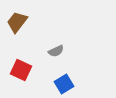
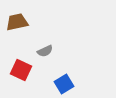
brown trapezoid: rotated 40 degrees clockwise
gray semicircle: moved 11 px left
